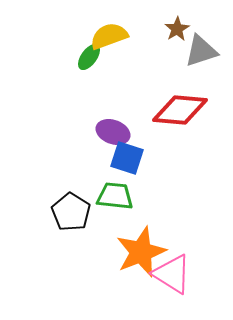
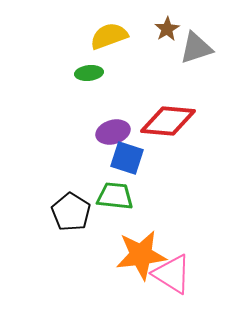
brown star: moved 10 px left
gray triangle: moved 5 px left, 3 px up
green ellipse: moved 16 px down; rotated 48 degrees clockwise
red diamond: moved 12 px left, 11 px down
purple ellipse: rotated 36 degrees counterclockwise
orange star: moved 3 px down; rotated 15 degrees clockwise
